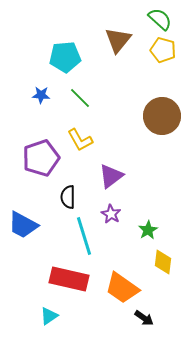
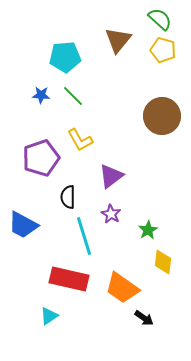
green line: moved 7 px left, 2 px up
